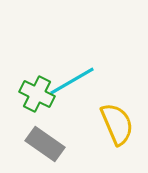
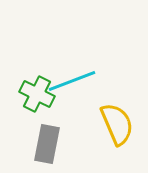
cyan line: rotated 9 degrees clockwise
gray rectangle: moved 2 px right; rotated 66 degrees clockwise
